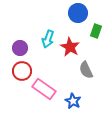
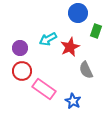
cyan arrow: rotated 42 degrees clockwise
red star: rotated 18 degrees clockwise
